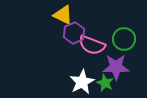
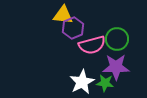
yellow triangle: rotated 20 degrees counterclockwise
purple hexagon: moved 1 px left, 5 px up
green circle: moved 7 px left
pink semicircle: rotated 36 degrees counterclockwise
green star: rotated 18 degrees counterclockwise
